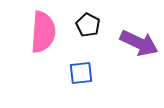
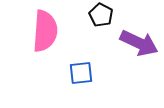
black pentagon: moved 13 px right, 10 px up
pink semicircle: moved 2 px right, 1 px up
